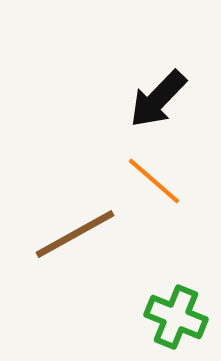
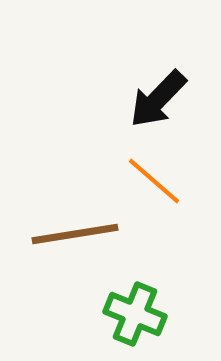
brown line: rotated 20 degrees clockwise
green cross: moved 41 px left, 3 px up
